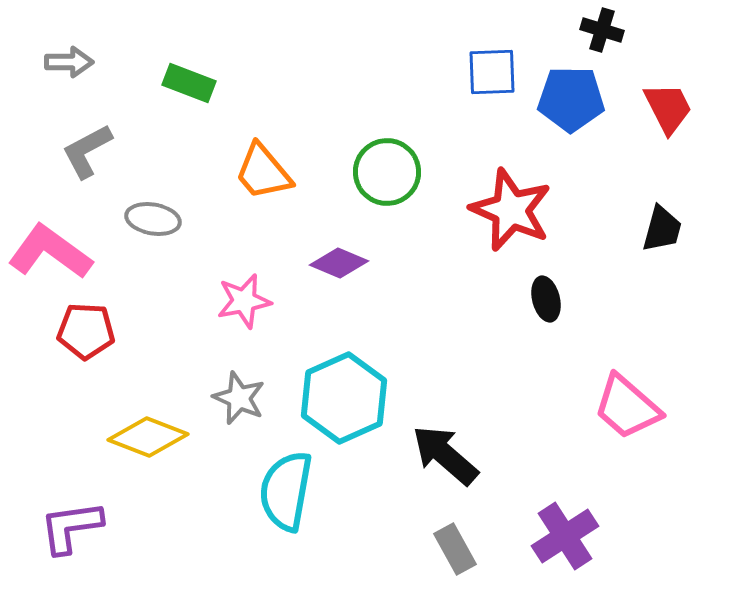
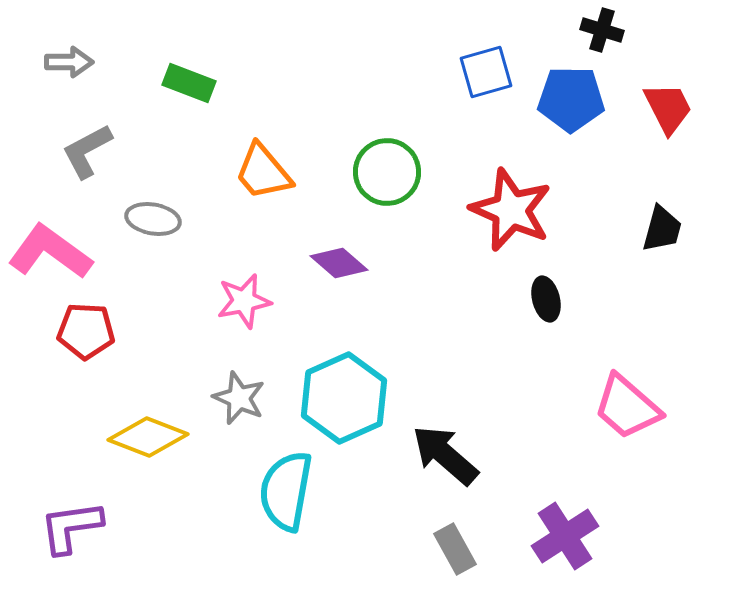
blue square: moved 6 px left; rotated 14 degrees counterclockwise
purple diamond: rotated 18 degrees clockwise
